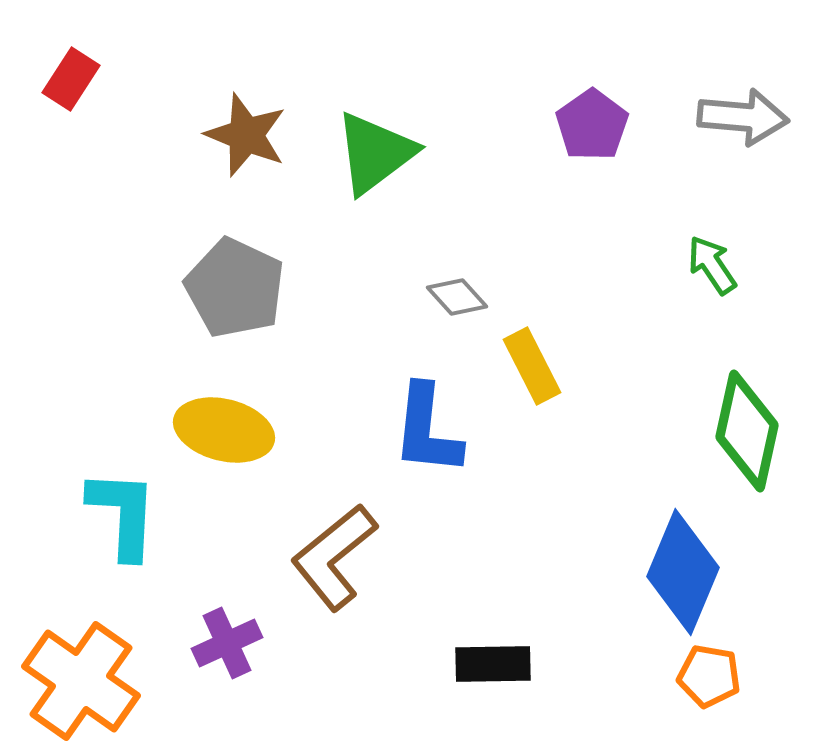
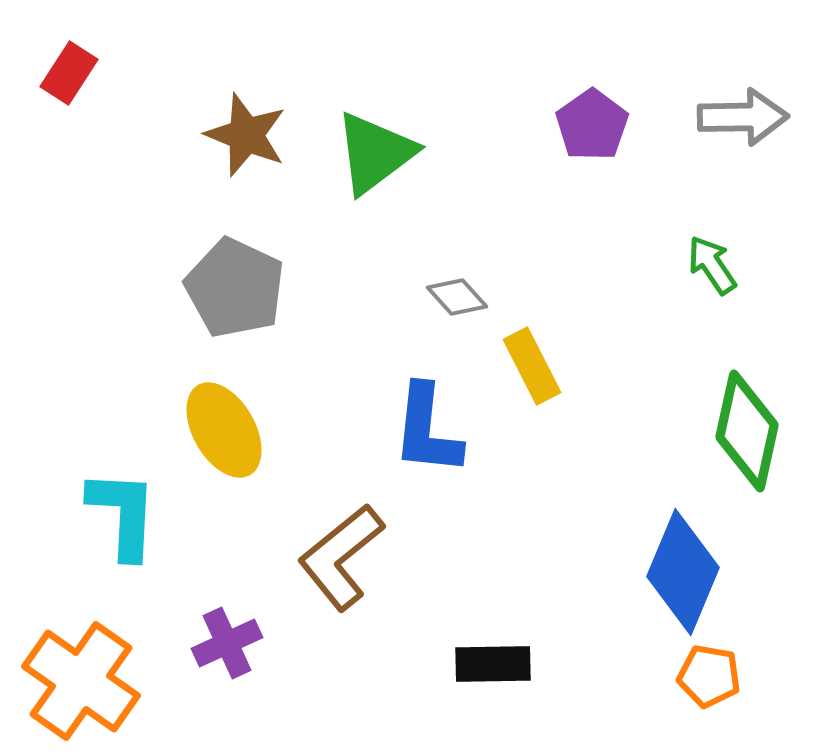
red rectangle: moved 2 px left, 6 px up
gray arrow: rotated 6 degrees counterclockwise
yellow ellipse: rotated 46 degrees clockwise
brown L-shape: moved 7 px right
